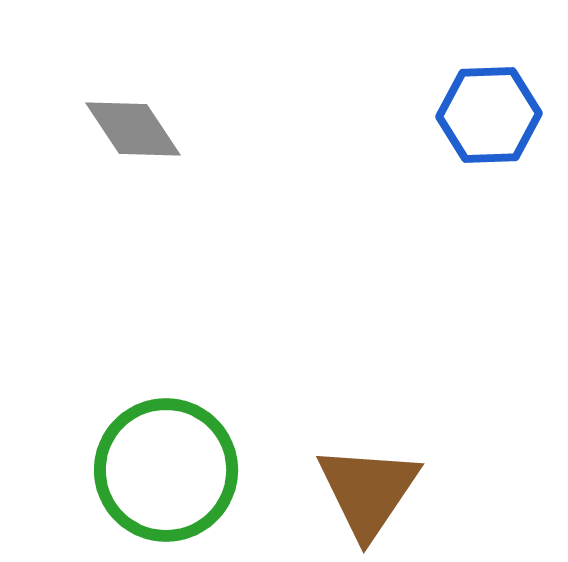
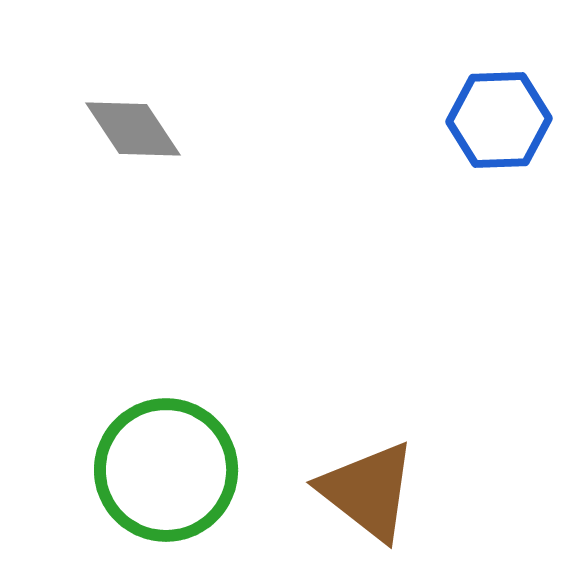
blue hexagon: moved 10 px right, 5 px down
brown triangle: rotated 26 degrees counterclockwise
